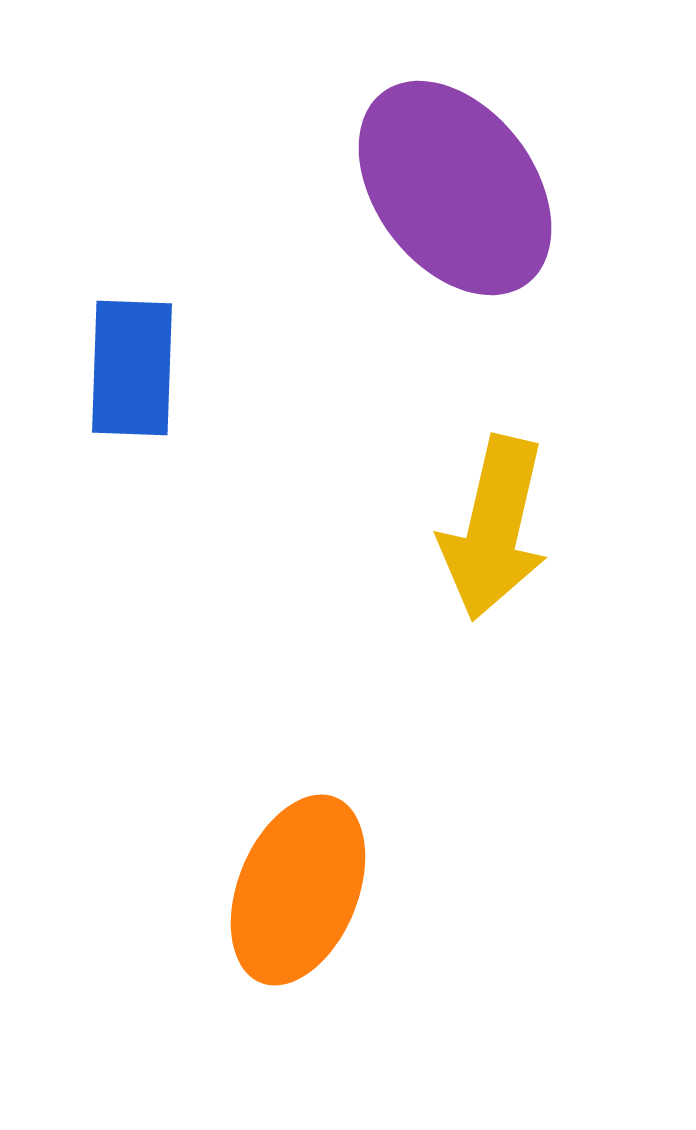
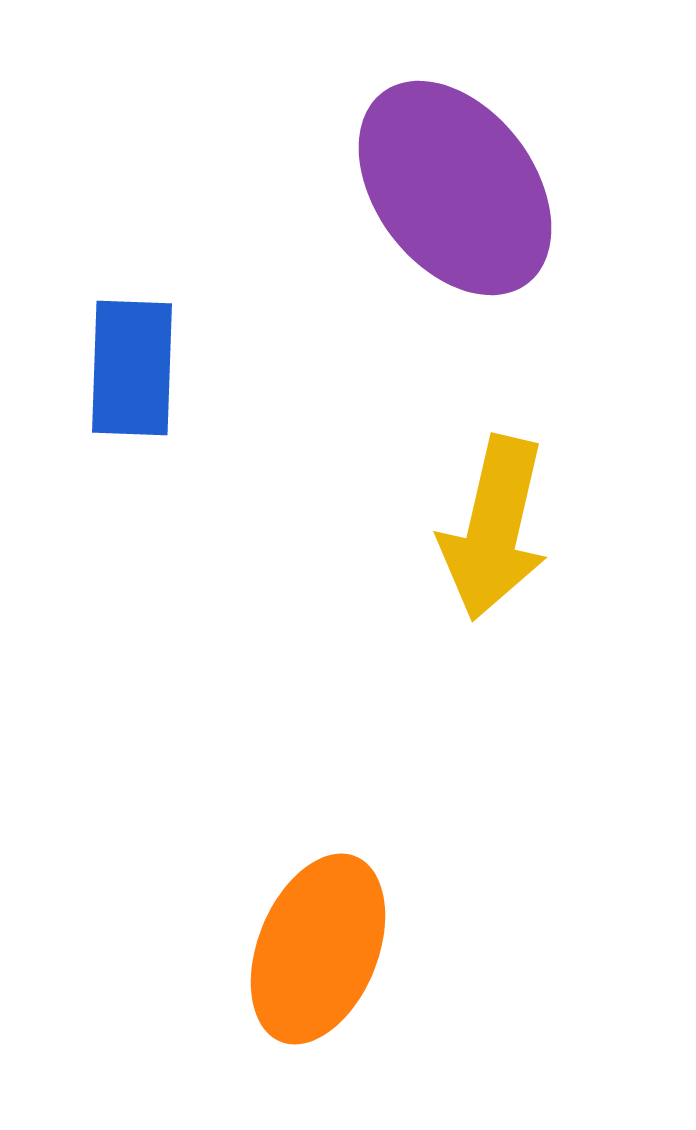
orange ellipse: moved 20 px right, 59 px down
